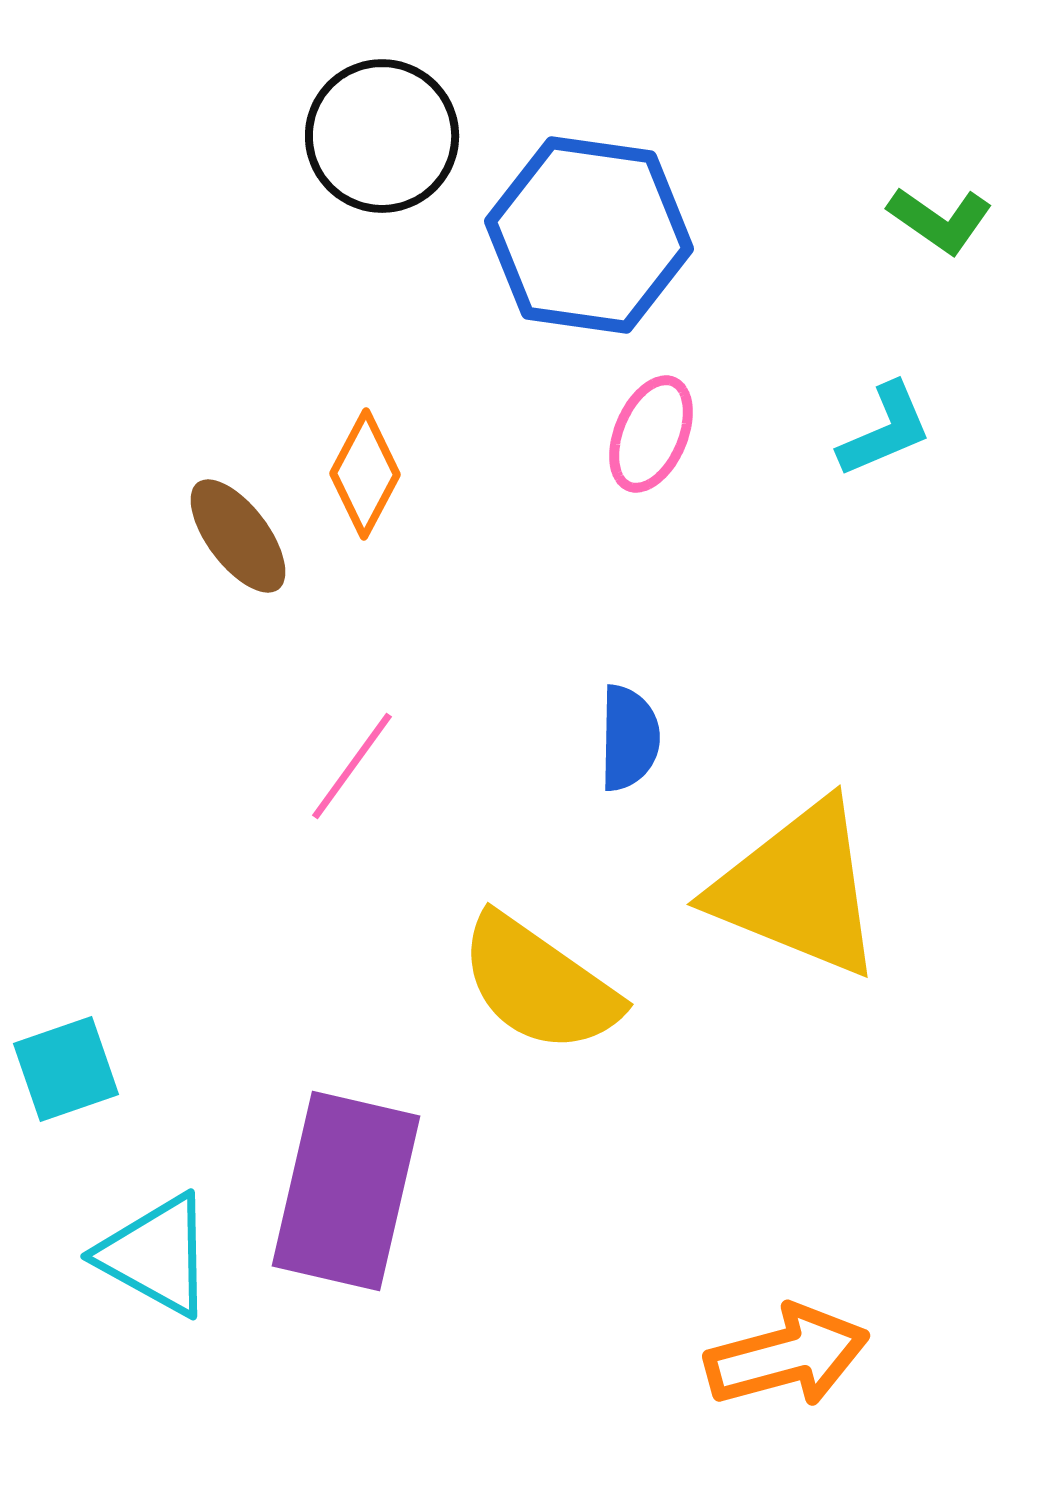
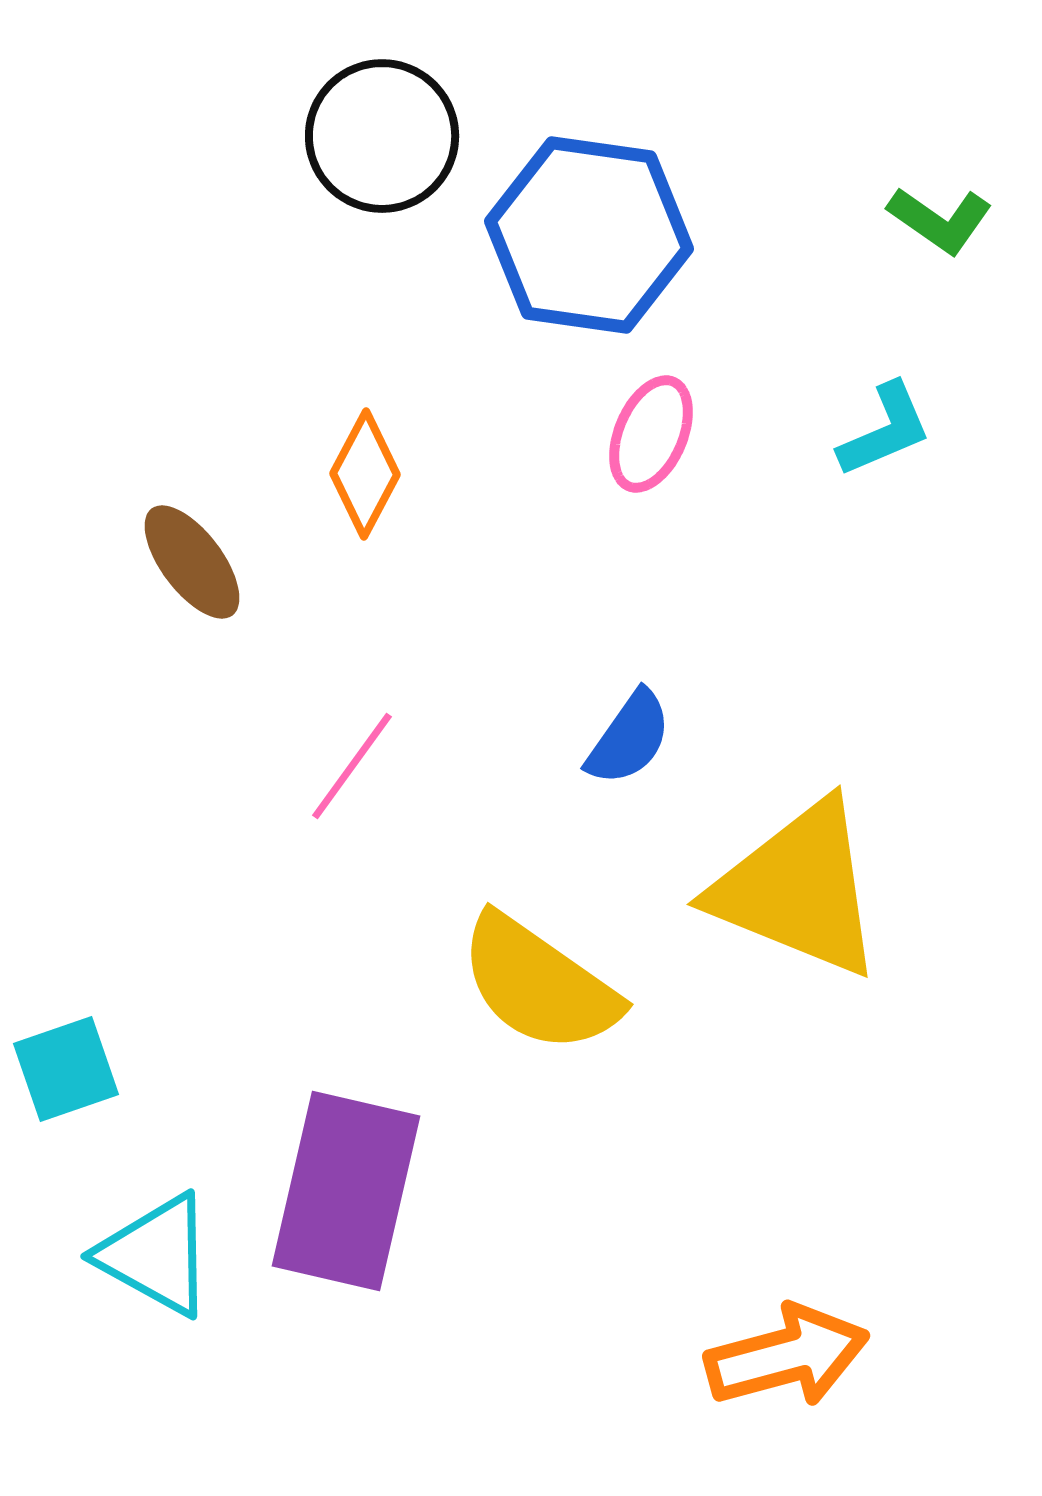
brown ellipse: moved 46 px left, 26 px down
blue semicircle: rotated 34 degrees clockwise
